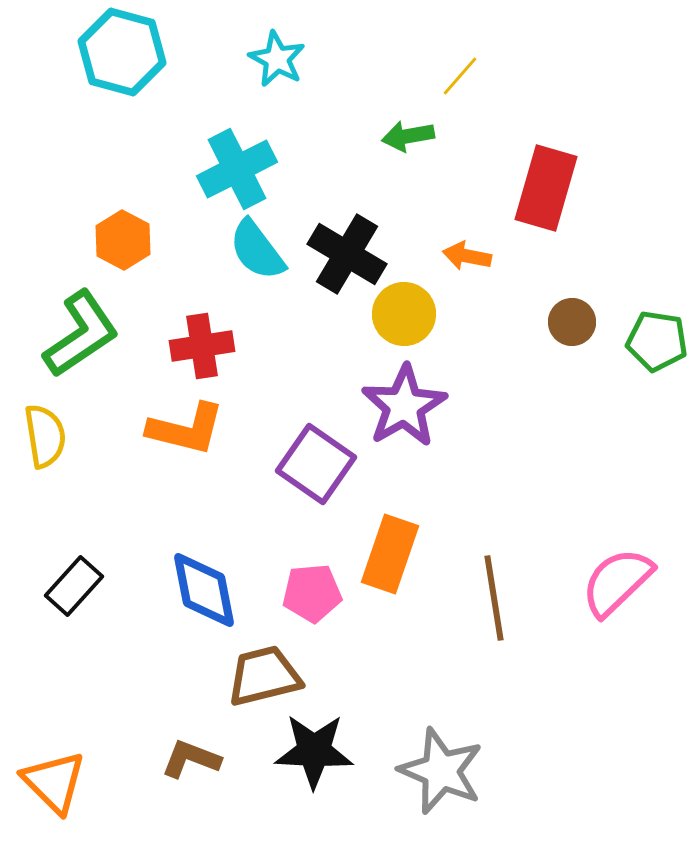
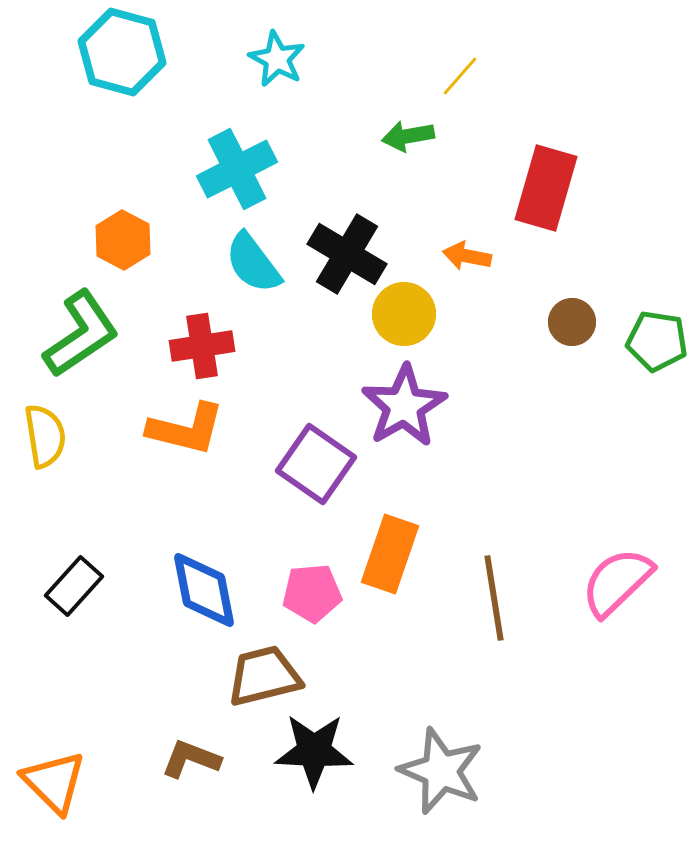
cyan semicircle: moved 4 px left, 13 px down
